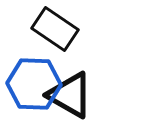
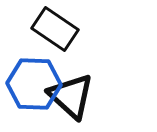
black triangle: moved 1 px right, 1 px down; rotated 12 degrees clockwise
